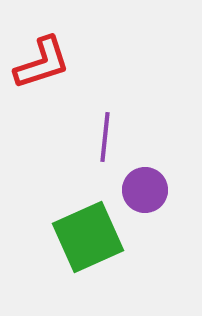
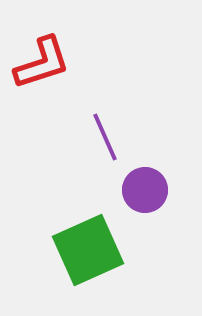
purple line: rotated 30 degrees counterclockwise
green square: moved 13 px down
